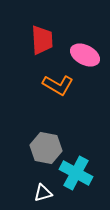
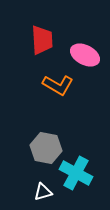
white triangle: moved 1 px up
